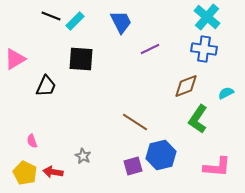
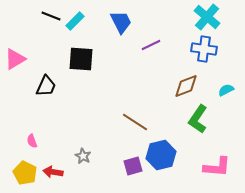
purple line: moved 1 px right, 4 px up
cyan semicircle: moved 3 px up
